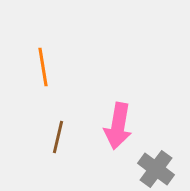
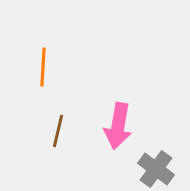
orange line: rotated 12 degrees clockwise
brown line: moved 6 px up
